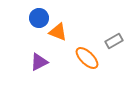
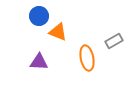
blue circle: moved 2 px up
orange ellipse: rotated 35 degrees clockwise
purple triangle: rotated 30 degrees clockwise
